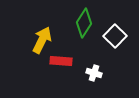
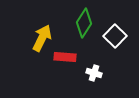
yellow arrow: moved 2 px up
red rectangle: moved 4 px right, 4 px up
